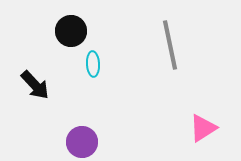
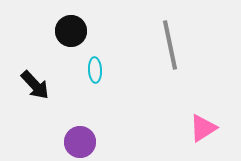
cyan ellipse: moved 2 px right, 6 px down
purple circle: moved 2 px left
